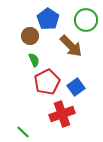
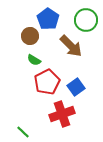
green semicircle: rotated 144 degrees clockwise
